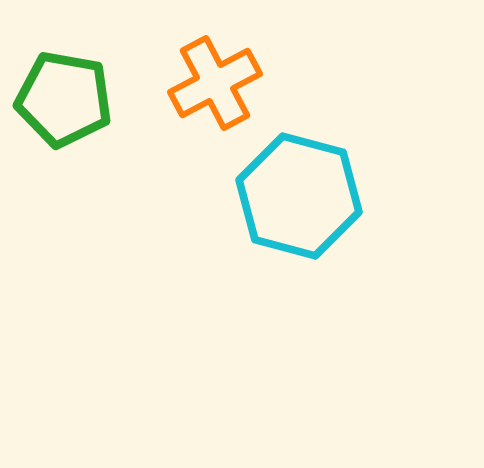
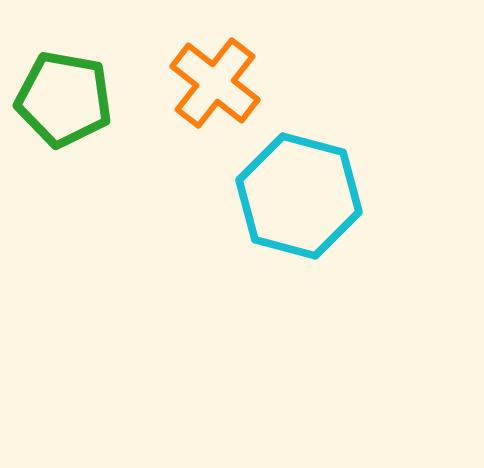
orange cross: rotated 24 degrees counterclockwise
